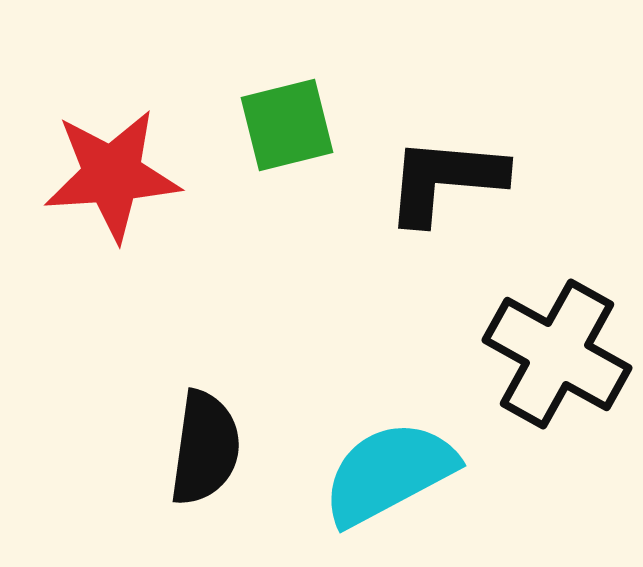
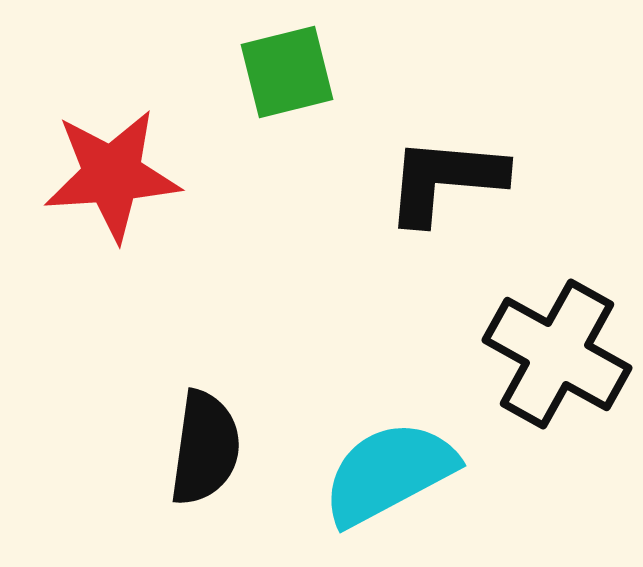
green square: moved 53 px up
